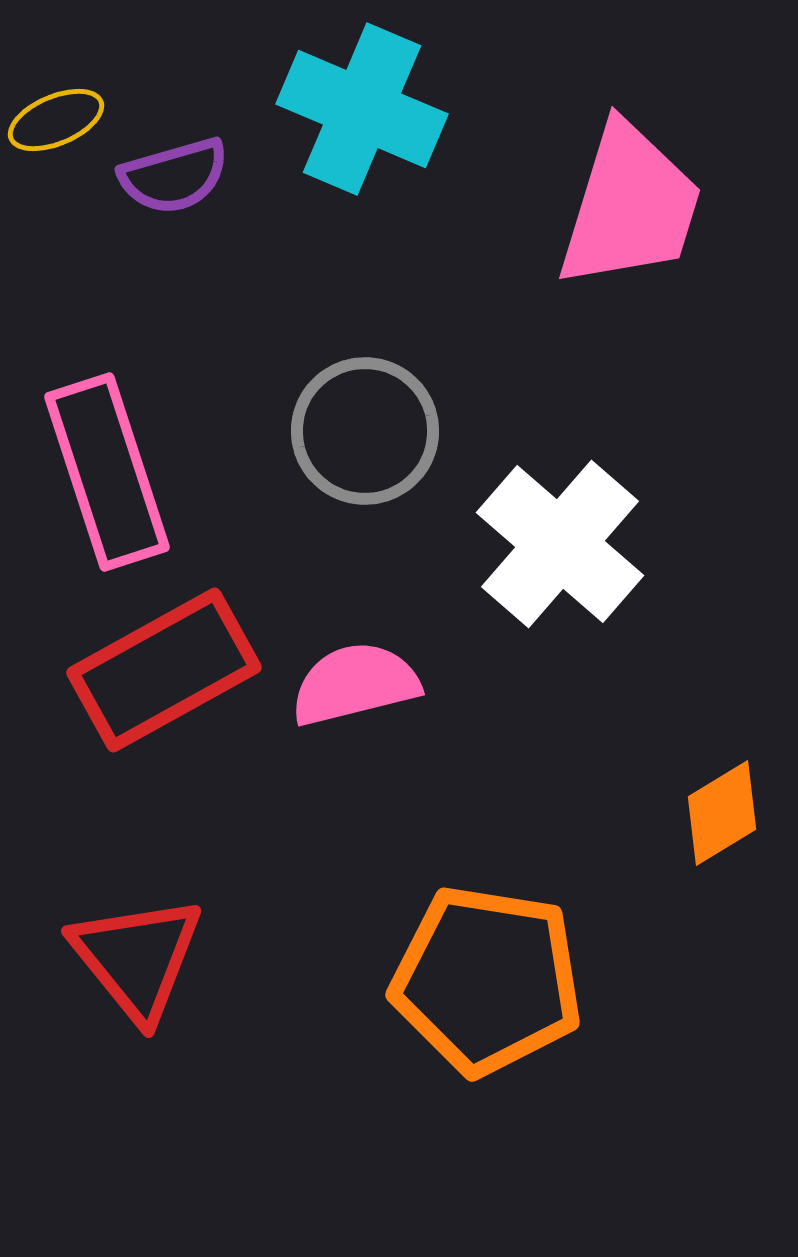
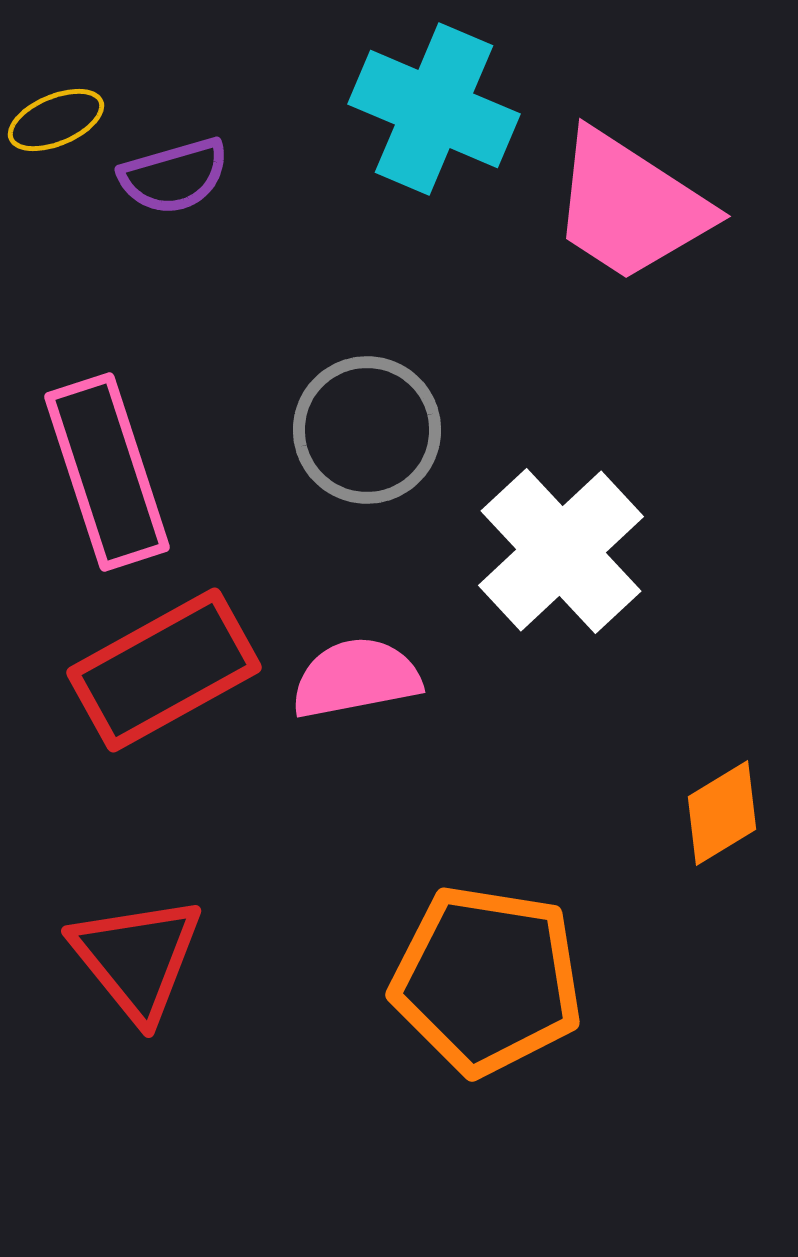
cyan cross: moved 72 px right
pink trapezoid: rotated 106 degrees clockwise
gray circle: moved 2 px right, 1 px up
white cross: moved 1 px right, 7 px down; rotated 6 degrees clockwise
pink semicircle: moved 1 px right, 6 px up; rotated 3 degrees clockwise
